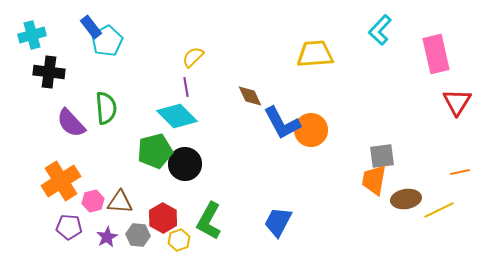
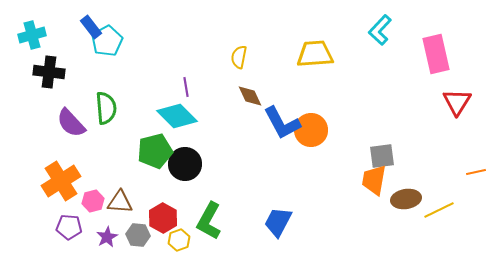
yellow semicircle: moved 46 px right; rotated 35 degrees counterclockwise
orange line: moved 16 px right
